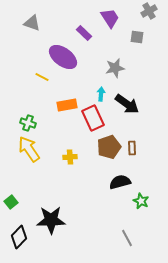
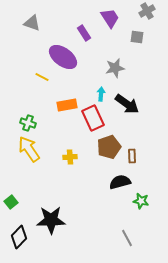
gray cross: moved 2 px left
purple rectangle: rotated 14 degrees clockwise
brown rectangle: moved 8 px down
green star: rotated 14 degrees counterclockwise
